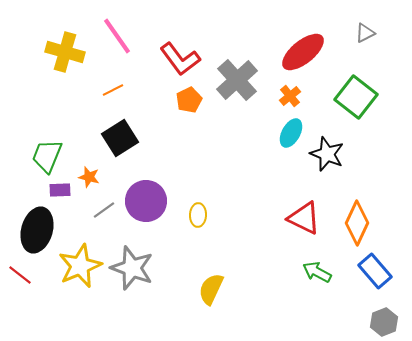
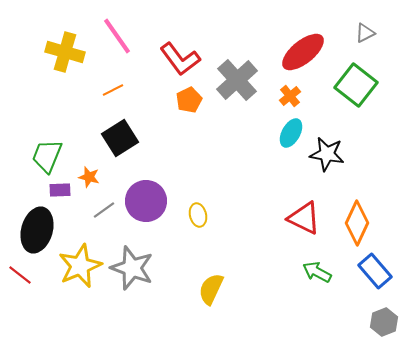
green square: moved 12 px up
black star: rotated 12 degrees counterclockwise
yellow ellipse: rotated 15 degrees counterclockwise
